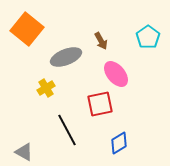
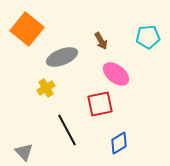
cyan pentagon: rotated 30 degrees clockwise
gray ellipse: moved 4 px left
pink ellipse: rotated 12 degrees counterclockwise
gray triangle: rotated 18 degrees clockwise
